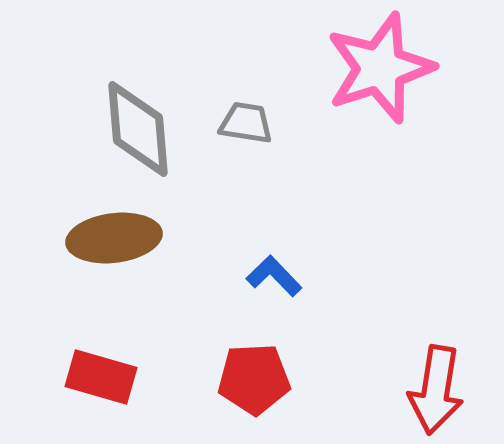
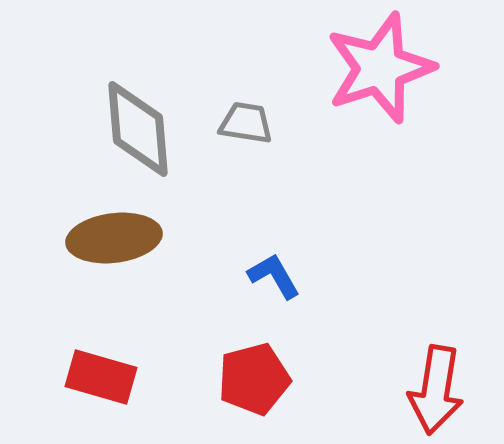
blue L-shape: rotated 14 degrees clockwise
red pentagon: rotated 12 degrees counterclockwise
